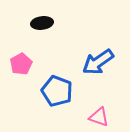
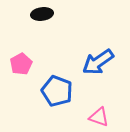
black ellipse: moved 9 px up
